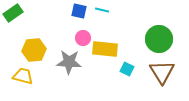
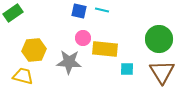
cyan square: rotated 24 degrees counterclockwise
